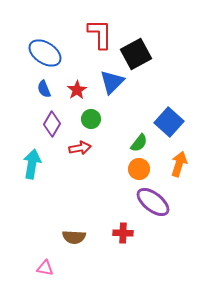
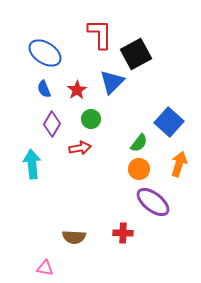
cyan arrow: rotated 16 degrees counterclockwise
